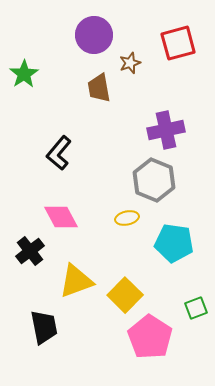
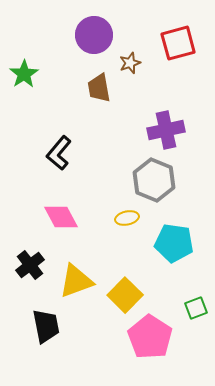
black cross: moved 14 px down
black trapezoid: moved 2 px right, 1 px up
